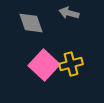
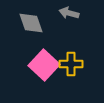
yellow cross: rotated 15 degrees clockwise
